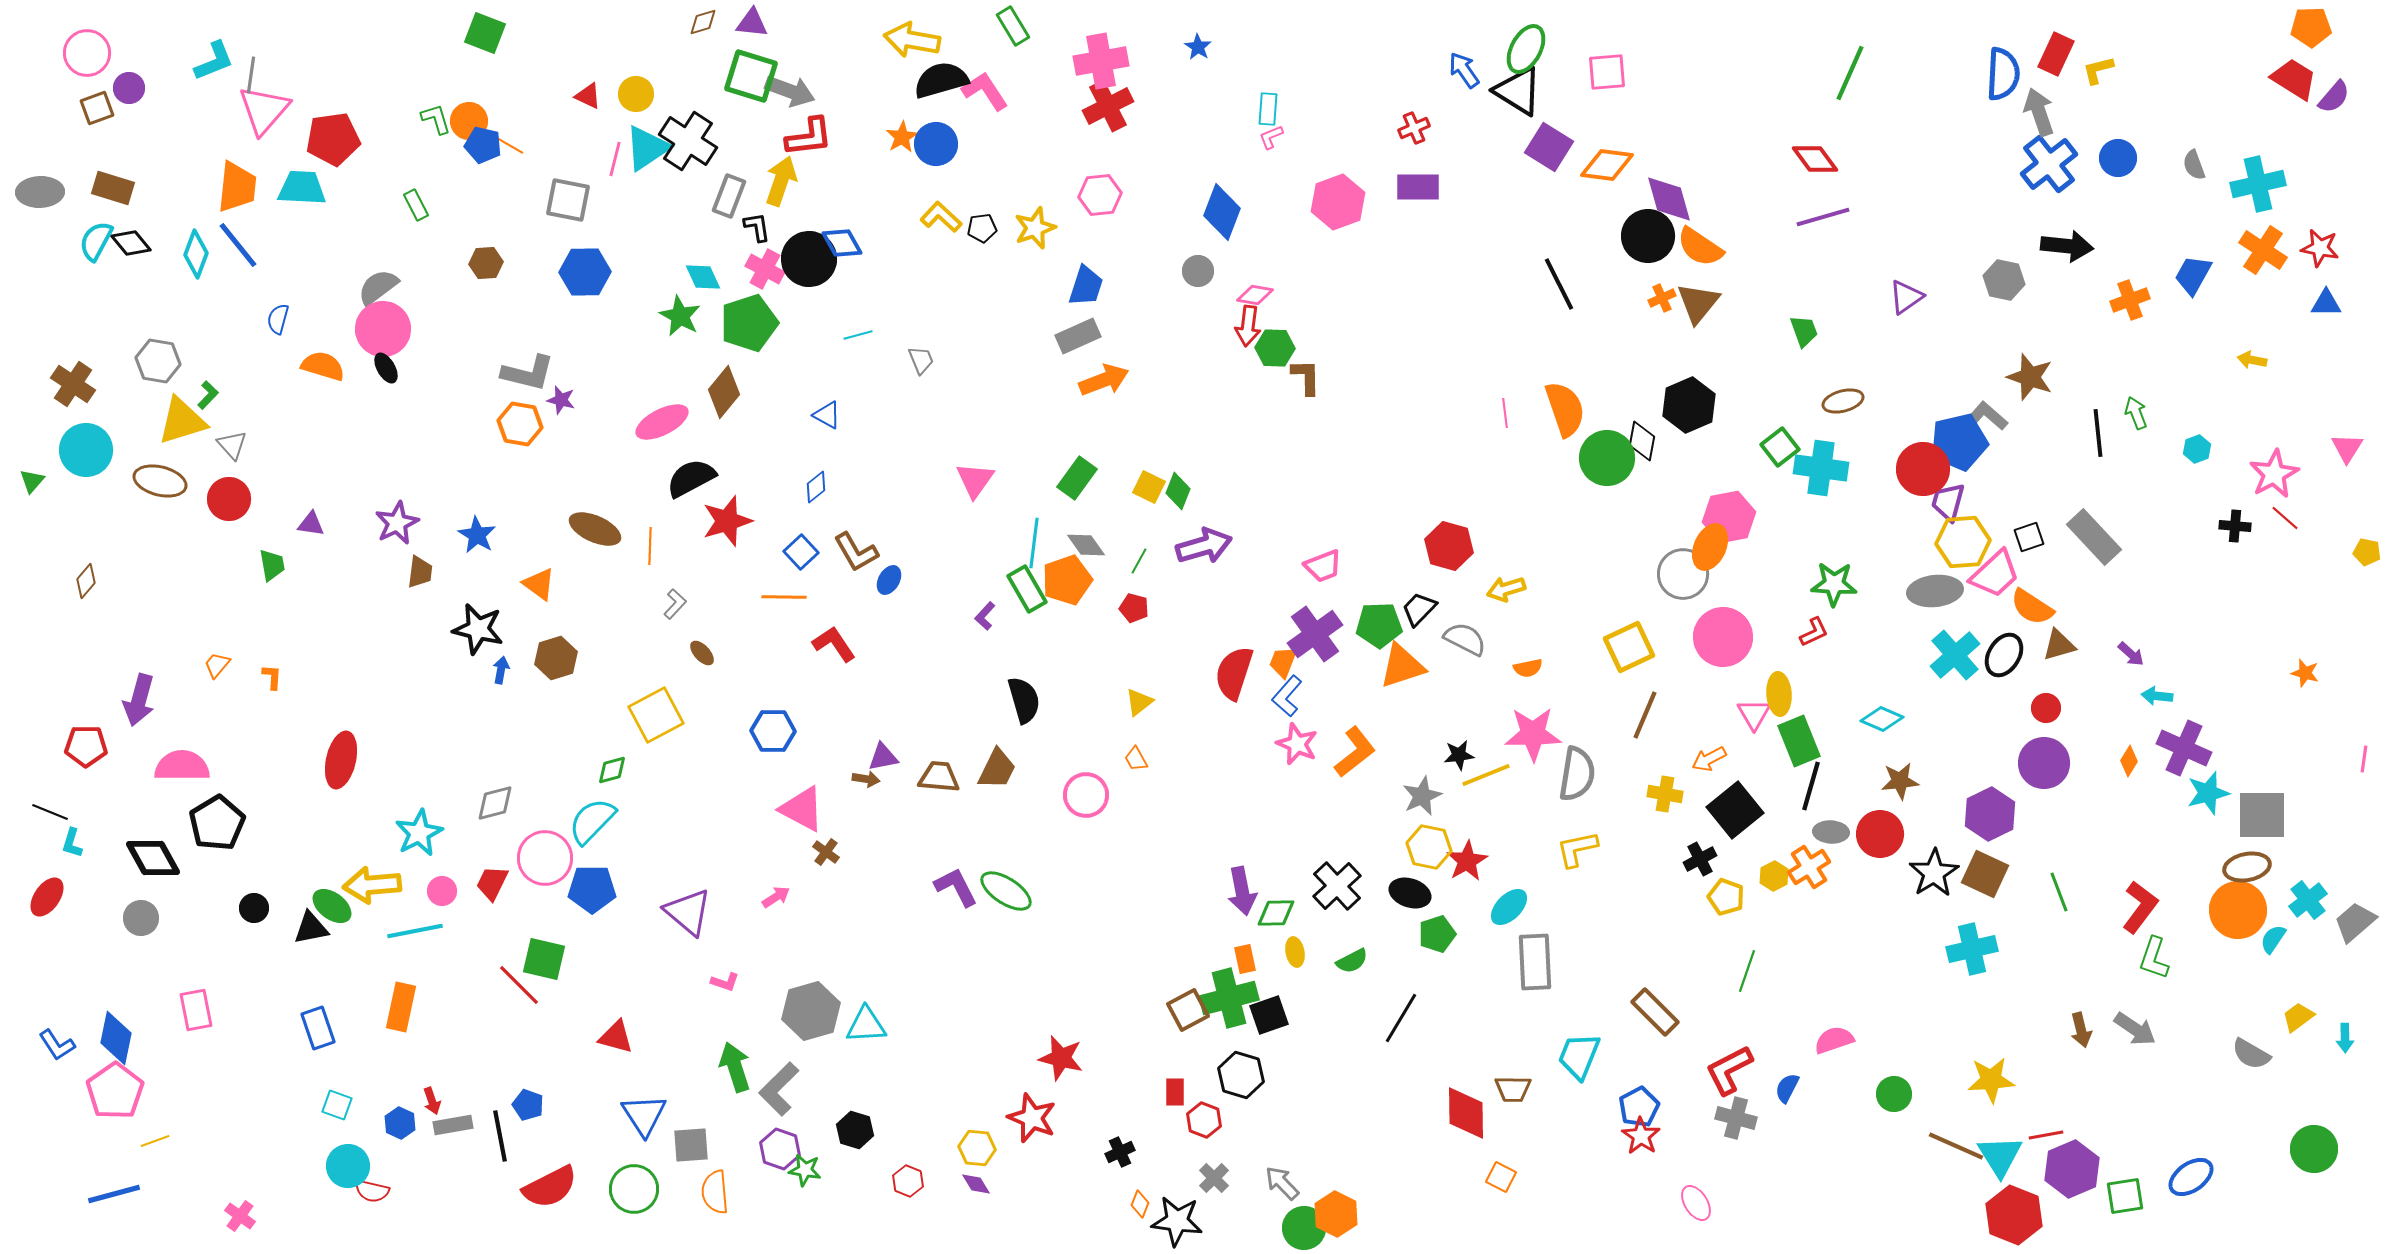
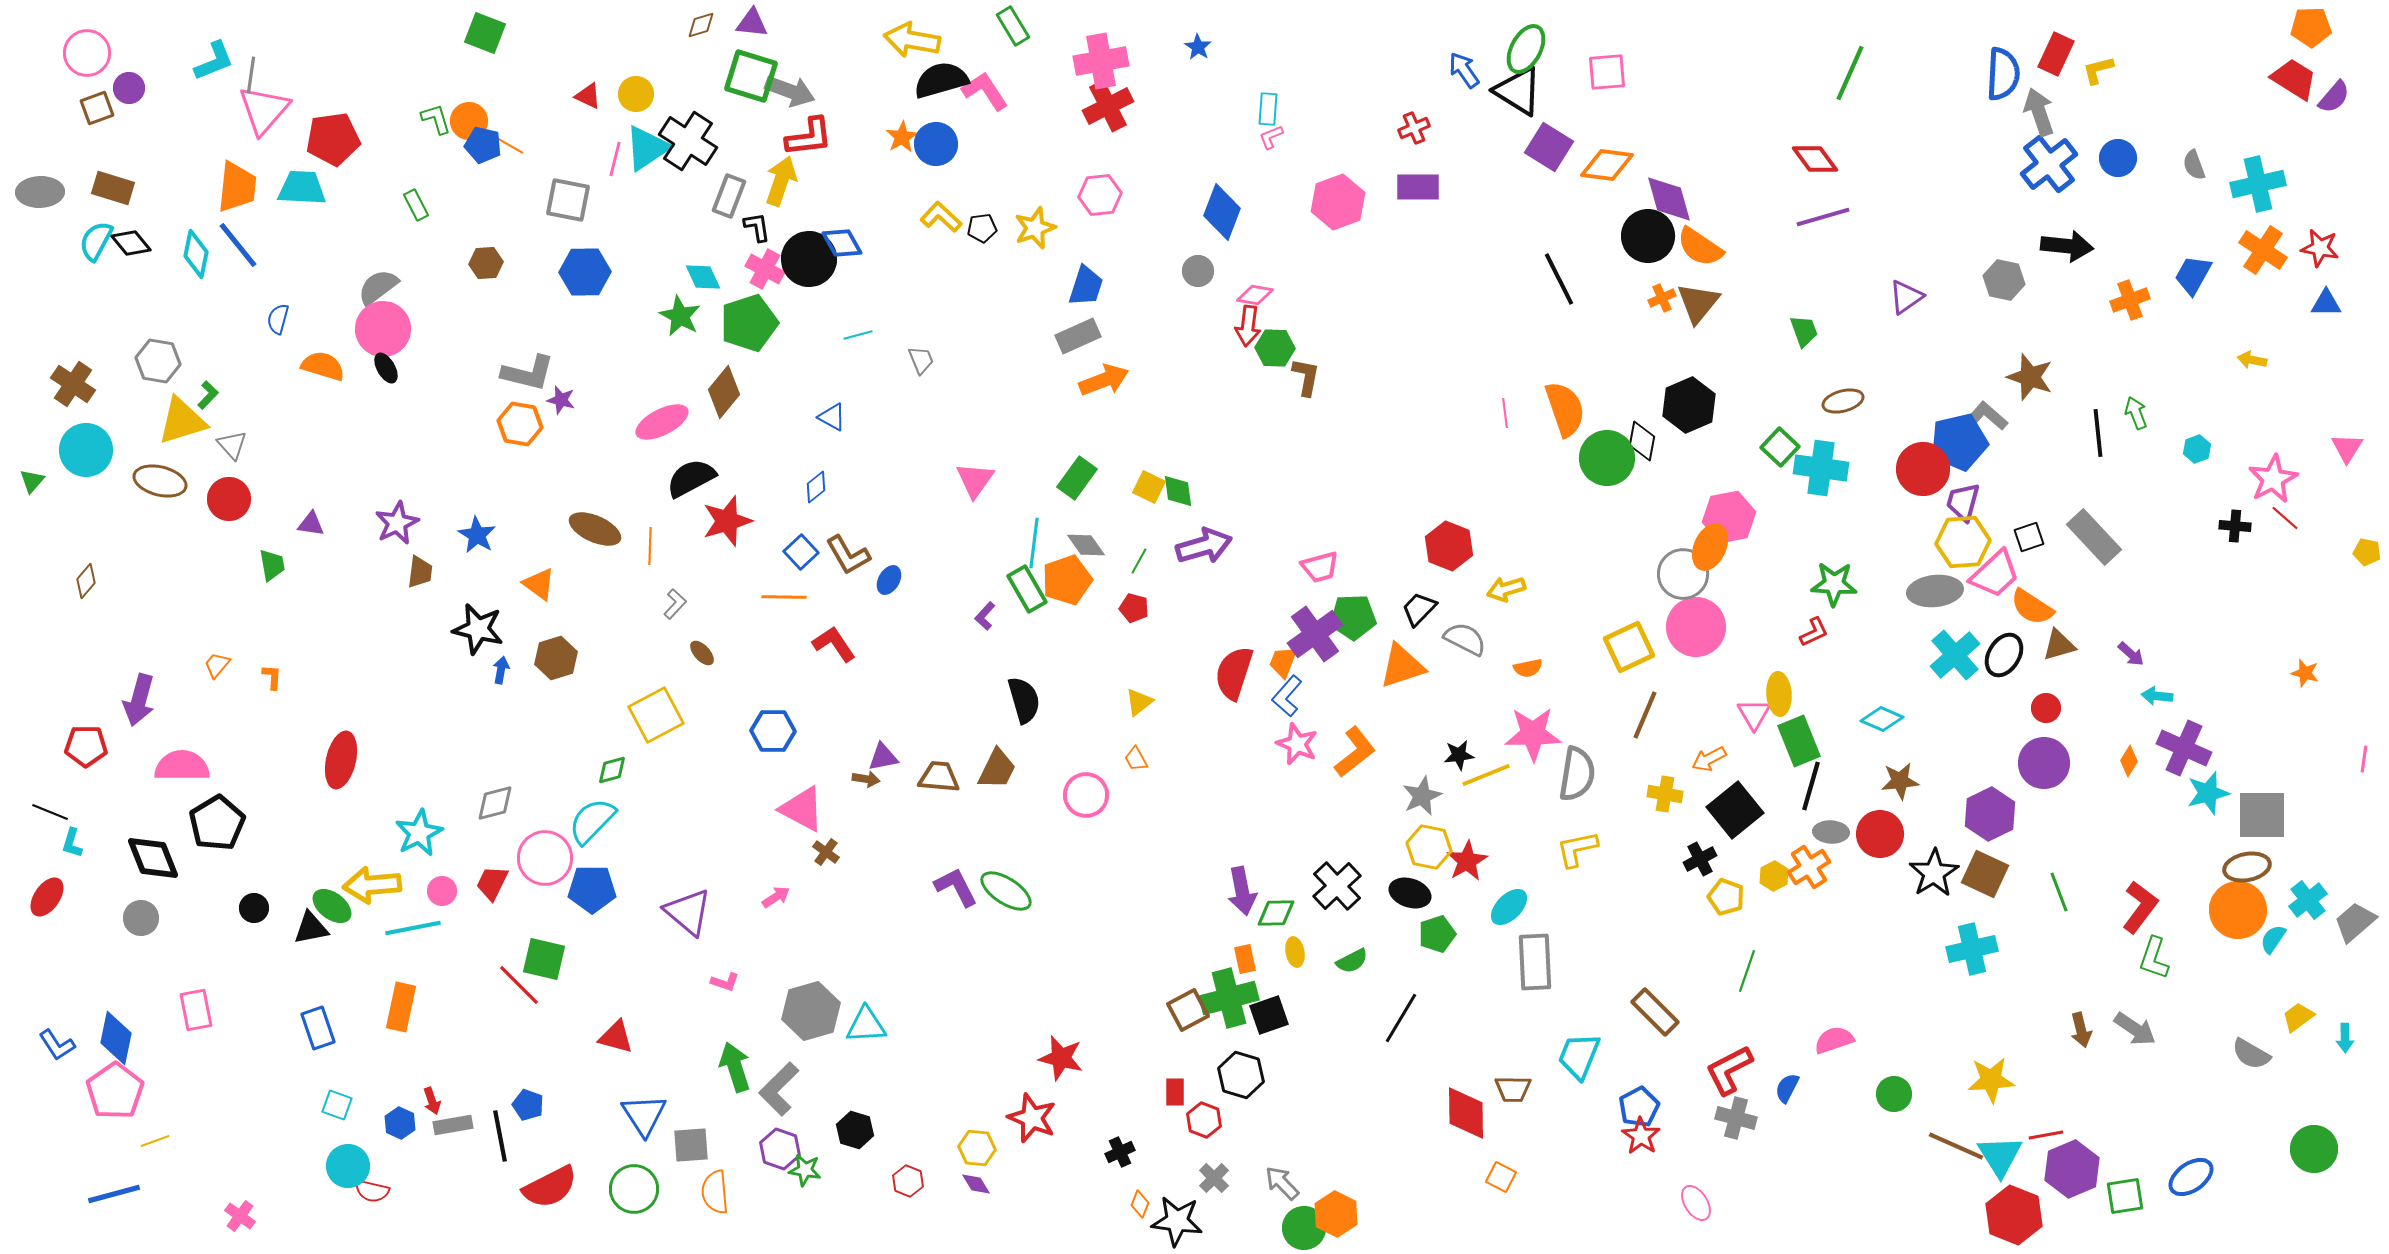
brown diamond at (703, 22): moved 2 px left, 3 px down
cyan diamond at (196, 254): rotated 9 degrees counterclockwise
black line at (1559, 284): moved 5 px up
brown L-shape at (1306, 377): rotated 12 degrees clockwise
blue triangle at (827, 415): moved 5 px right, 2 px down
green square at (1780, 447): rotated 9 degrees counterclockwise
pink star at (2274, 474): moved 1 px left, 5 px down
green diamond at (1178, 491): rotated 30 degrees counterclockwise
purple trapezoid at (1948, 502): moved 15 px right
red hexagon at (1449, 546): rotated 6 degrees clockwise
brown L-shape at (856, 552): moved 8 px left, 3 px down
pink trapezoid at (1323, 566): moved 3 px left, 1 px down; rotated 6 degrees clockwise
green pentagon at (1379, 625): moved 26 px left, 8 px up
pink circle at (1723, 637): moved 27 px left, 10 px up
black diamond at (153, 858): rotated 8 degrees clockwise
cyan line at (415, 931): moved 2 px left, 3 px up
